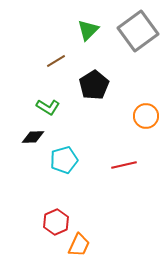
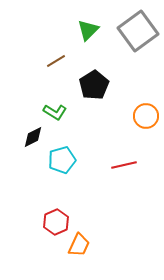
green L-shape: moved 7 px right, 5 px down
black diamond: rotated 25 degrees counterclockwise
cyan pentagon: moved 2 px left
